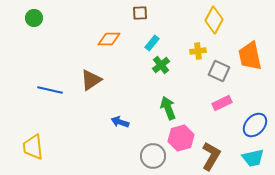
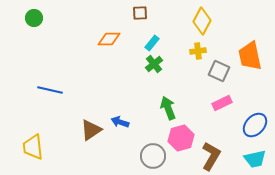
yellow diamond: moved 12 px left, 1 px down
green cross: moved 7 px left, 1 px up
brown triangle: moved 50 px down
cyan trapezoid: moved 2 px right, 1 px down
